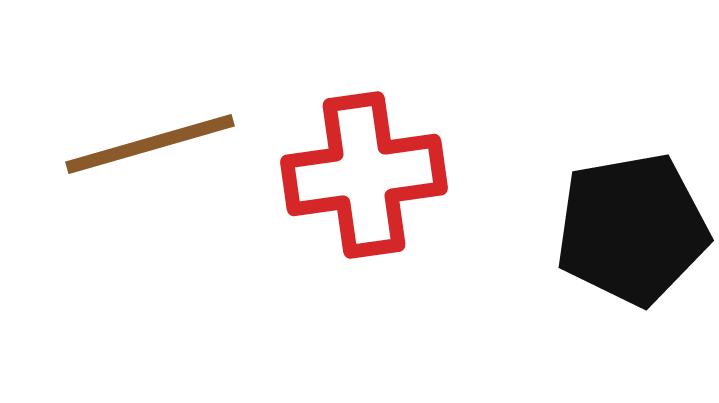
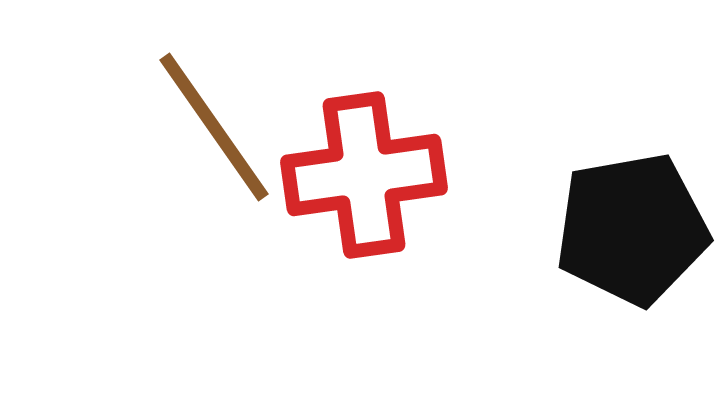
brown line: moved 64 px right, 17 px up; rotated 71 degrees clockwise
